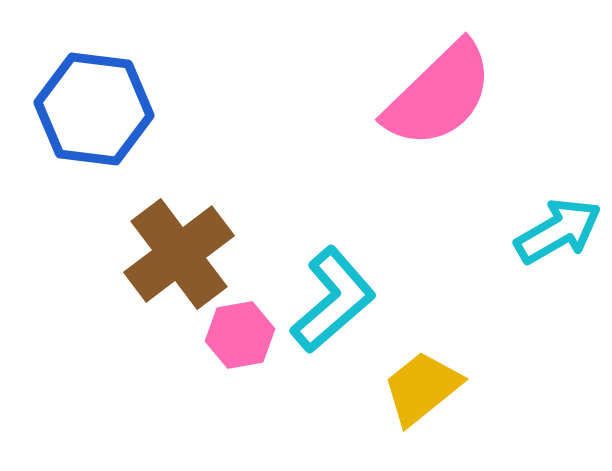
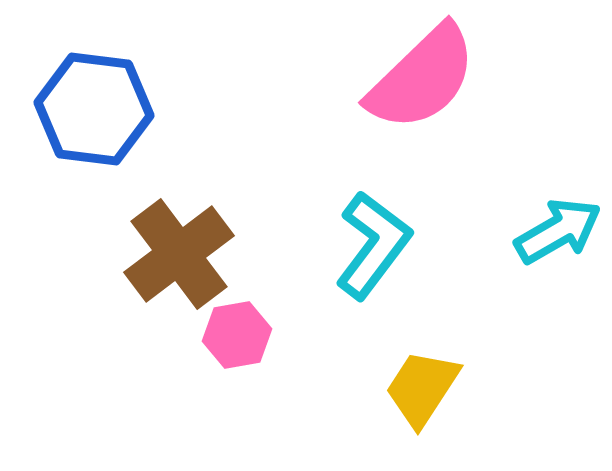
pink semicircle: moved 17 px left, 17 px up
cyan L-shape: moved 40 px right, 55 px up; rotated 12 degrees counterclockwise
pink hexagon: moved 3 px left
yellow trapezoid: rotated 18 degrees counterclockwise
